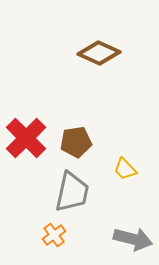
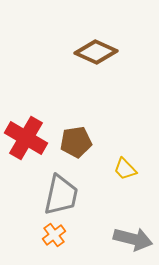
brown diamond: moved 3 px left, 1 px up
red cross: rotated 15 degrees counterclockwise
gray trapezoid: moved 11 px left, 3 px down
